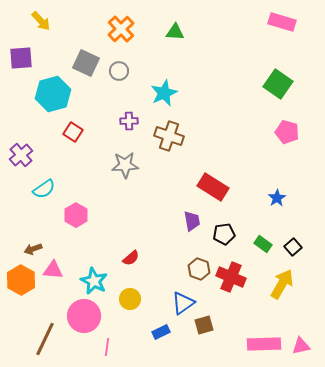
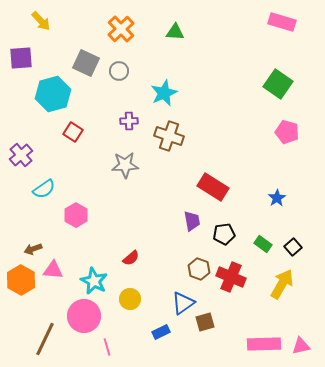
brown square at (204, 325): moved 1 px right, 3 px up
pink line at (107, 347): rotated 24 degrees counterclockwise
